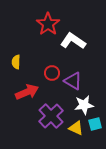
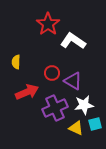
purple cross: moved 4 px right, 8 px up; rotated 20 degrees clockwise
